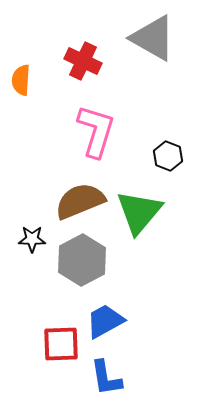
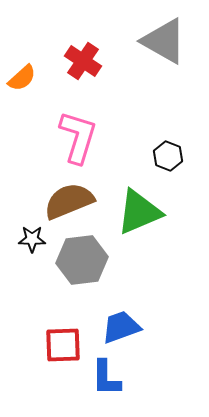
gray triangle: moved 11 px right, 3 px down
red cross: rotated 9 degrees clockwise
orange semicircle: moved 1 px right, 2 px up; rotated 136 degrees counterclockwise
pink L-shape: moved 18 px left, 6 px down
brown semicircle: moved 11 px left
green triangle: rotated 27 degrees clockwise
gray hexagon: rotated 21 degrees clockwise
blue trapezoid: moved 16 px right, 6 px down; rotated 9 degrees clockwise
red square: moved 2 px right, 1 px down
blue L-shape: rotated 9 degrees clockwise
